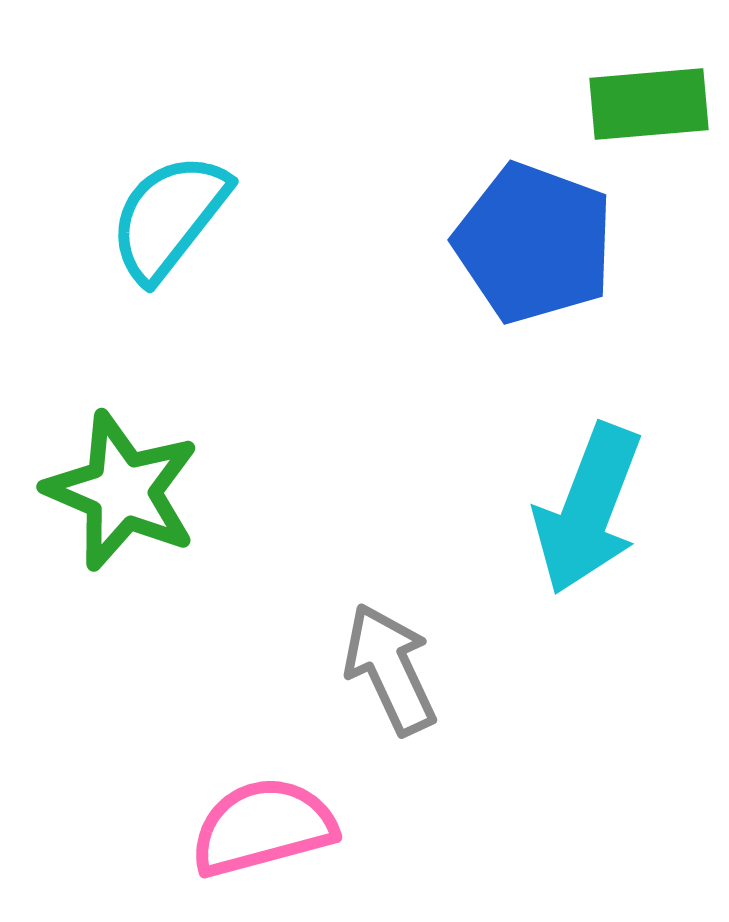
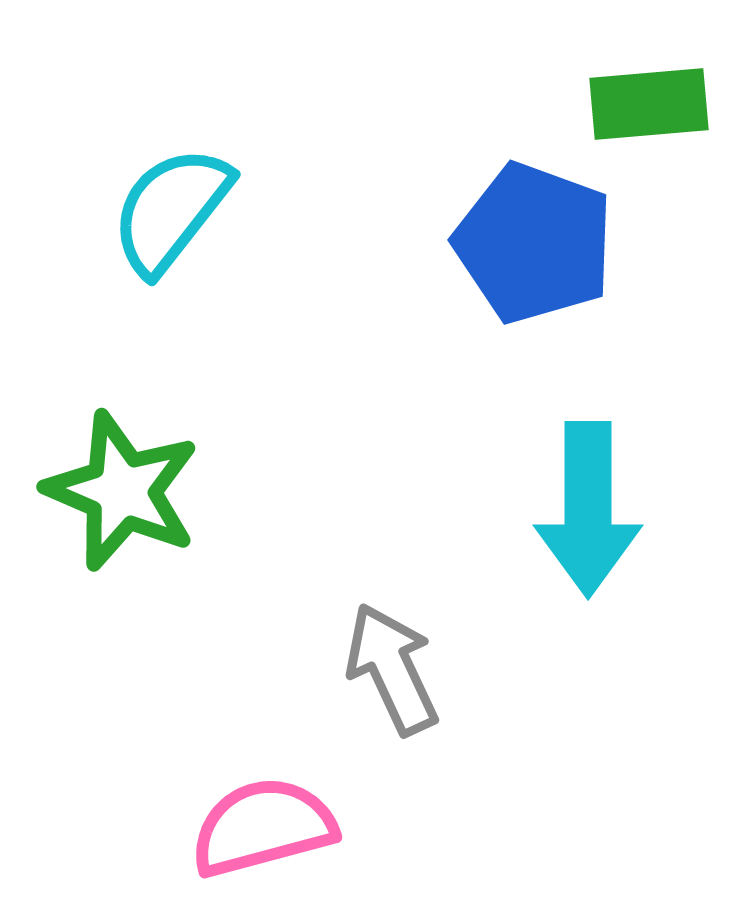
cyan semicircle: moved 2 px right, 7 px up
cyan arrow: rotated 21 degrees counterclockwise
gray arrow: moved 2 px right
